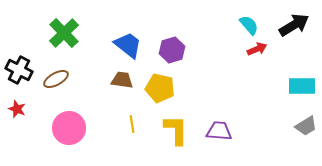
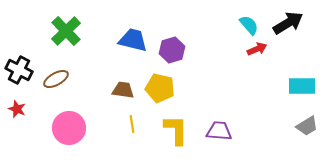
black arrow: moved 6 px left, 2 px up
green cross: moved 2 px right, 2 px up
blue trapezoid: moved 5 px right, 5 px up; rotated 24 degrees counterclockwise
brown trapezoid: moved 1 px right, 10 px down
gray trapezoid: moved 1 px right
